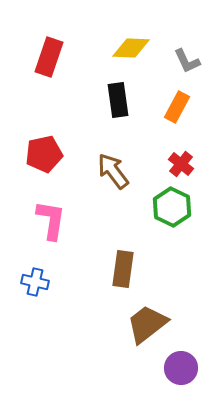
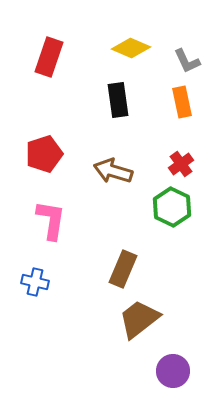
yellow diamond: rotated 21 degrees clockwise
orange rectangle: moved 5 px right, 5 px up; rotated 40 degrees counterclockwise
red pentagon: rotated 6 degrees counterclockwise
red cross: rotated 15 degrees clockwise
brown arrow: rotated 36 degrees counterclockwise
brown rectangle: rotated 15 degrees clockwise
brown trapezoid: moved 8 px left, 5 px up
purple circle: moved 8 px left, 3 px down
